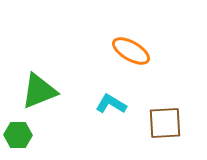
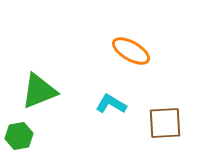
green hexagon: moved 1 px right, 1 px down; rotated 12 degrees counterclockwise
